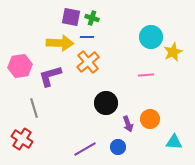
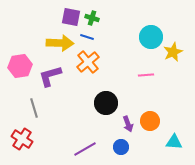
blue line: rotated 16 degrees clockwise
orange circle: moved 2 px down
blue circle: moved 3 px right
